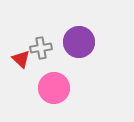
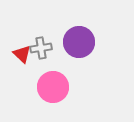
red triangle: moved 1 px right, 5 px up
pink circle: moved 1 px left, 1 px up
